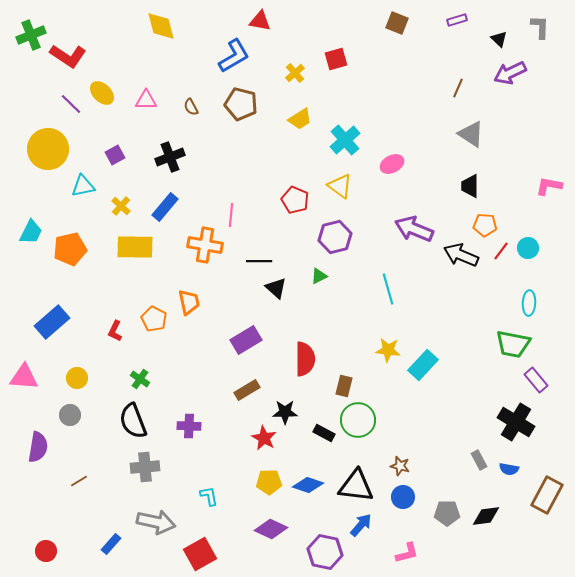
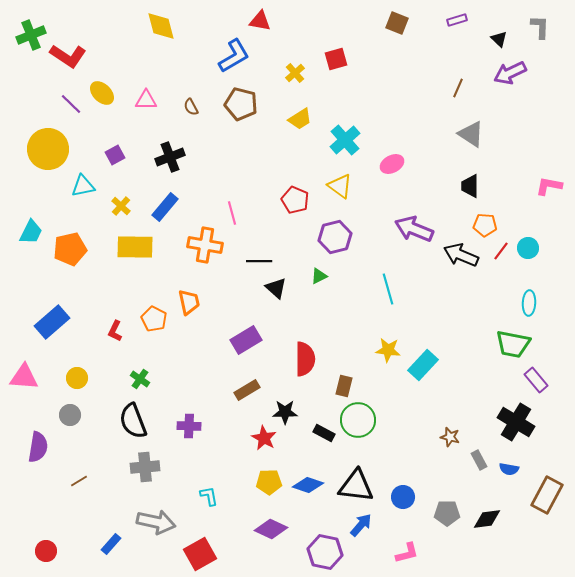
pink line at (231, 215): moved 1 px right, 2 px up; rotated 20 degrees counterclockwise
brown star at (400, 466): moved 50 px right, 29 px up
black diamond at (486, 516): moved 1 px right, 3 px down
